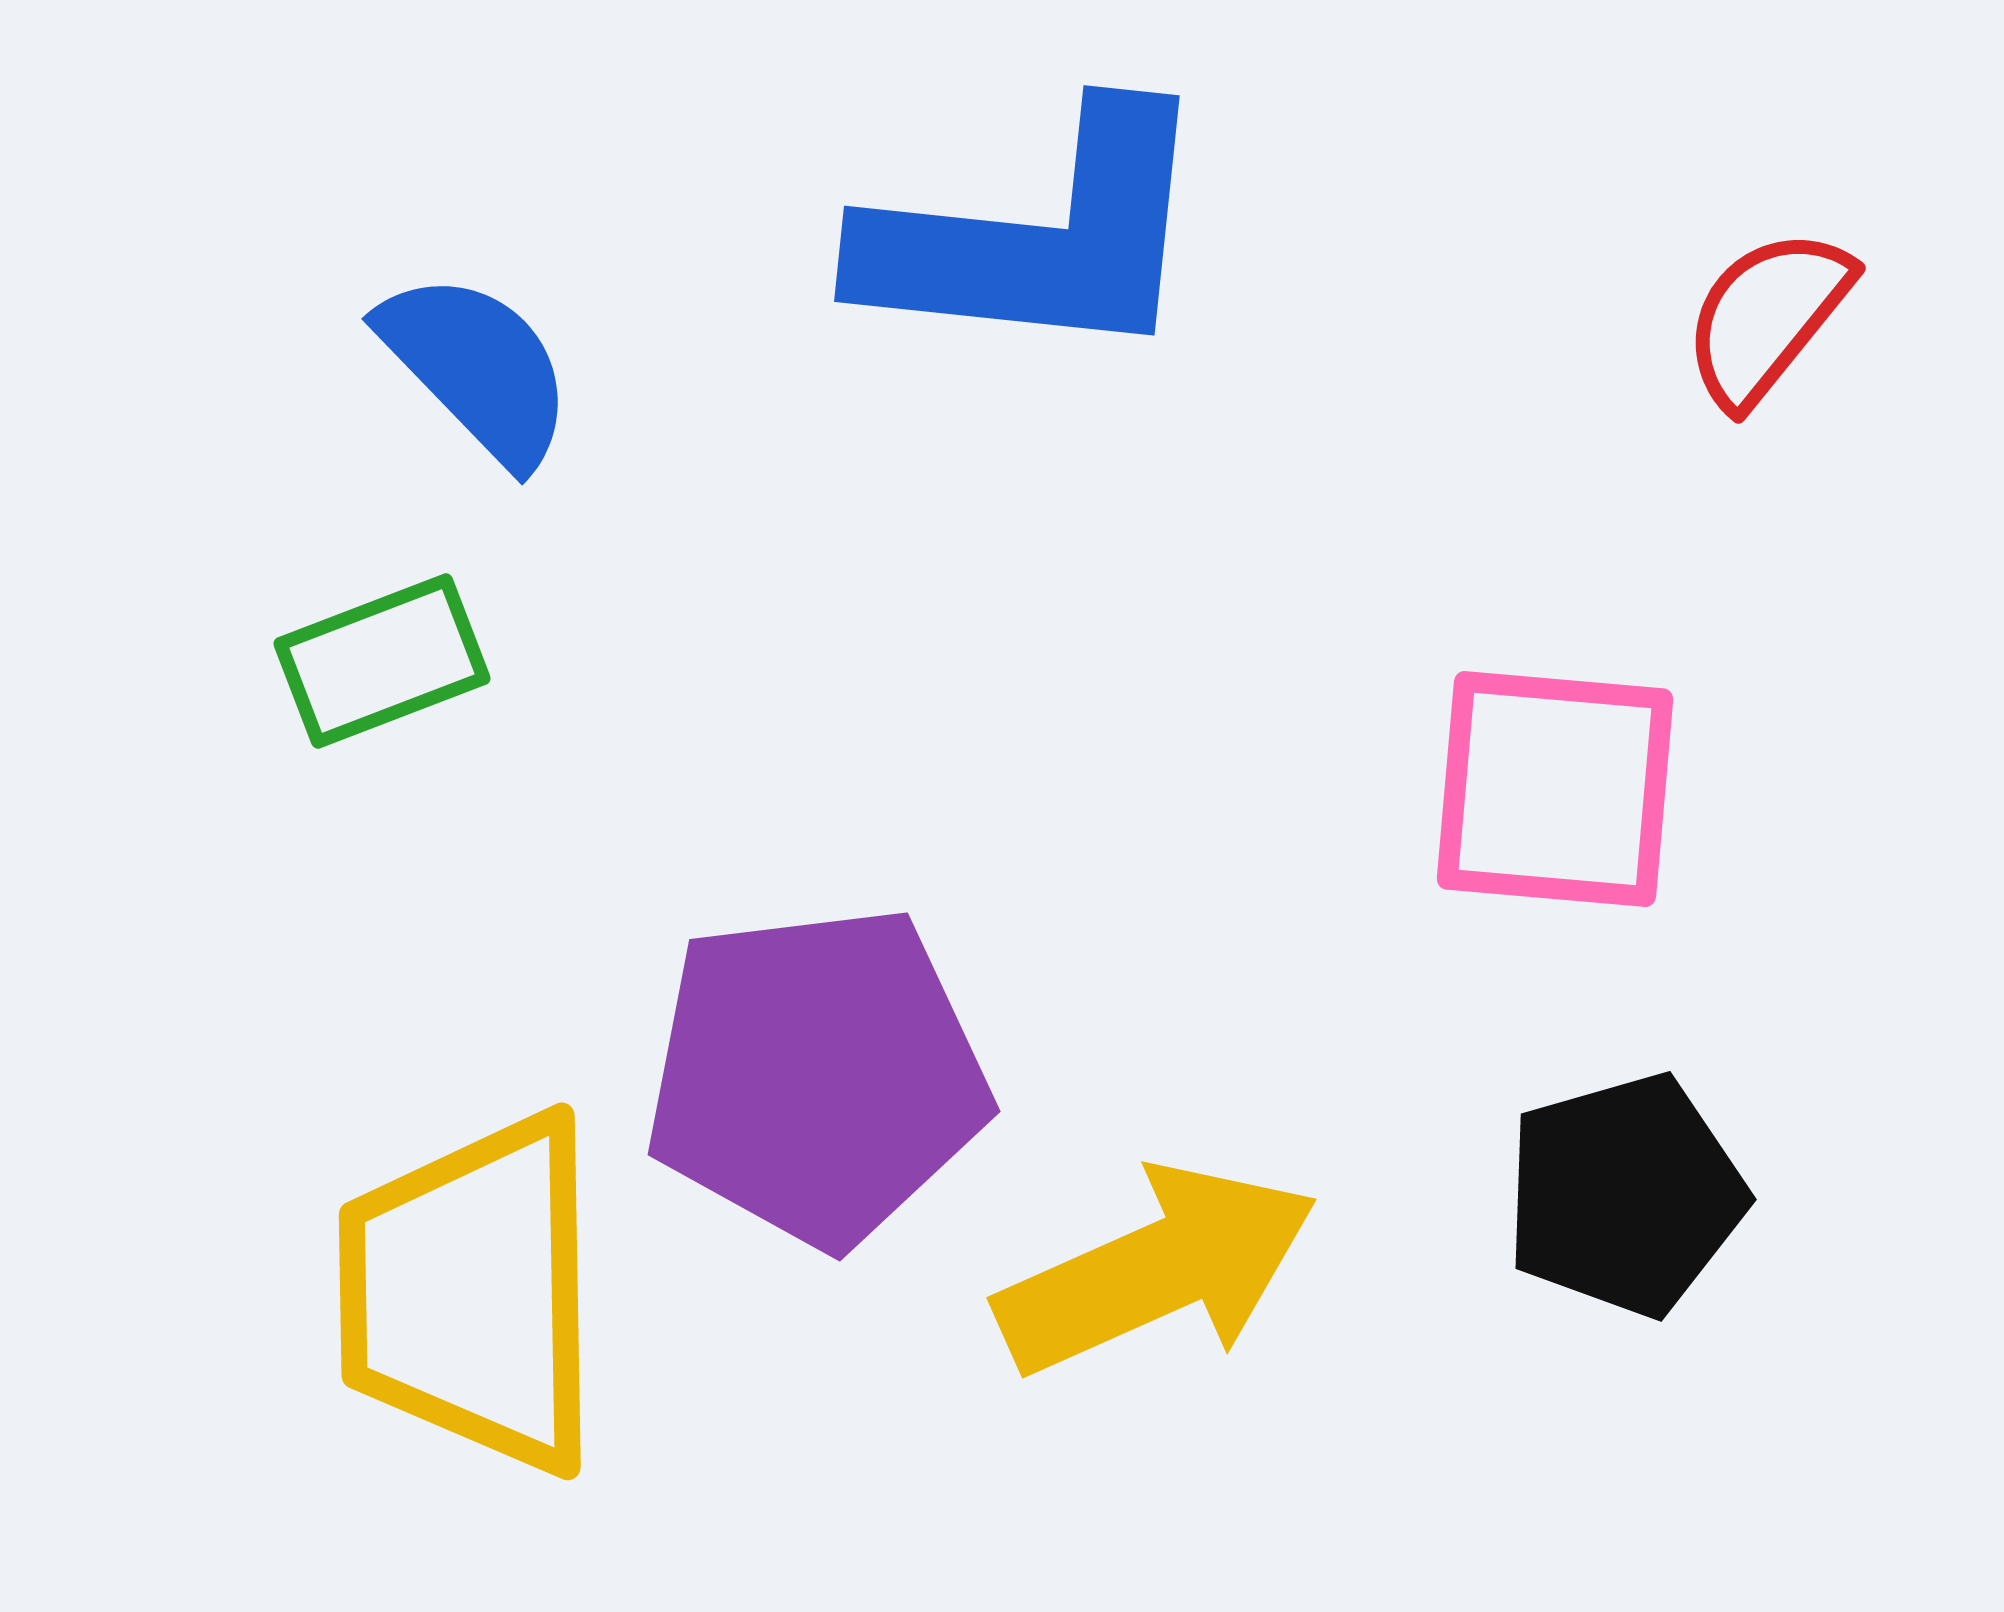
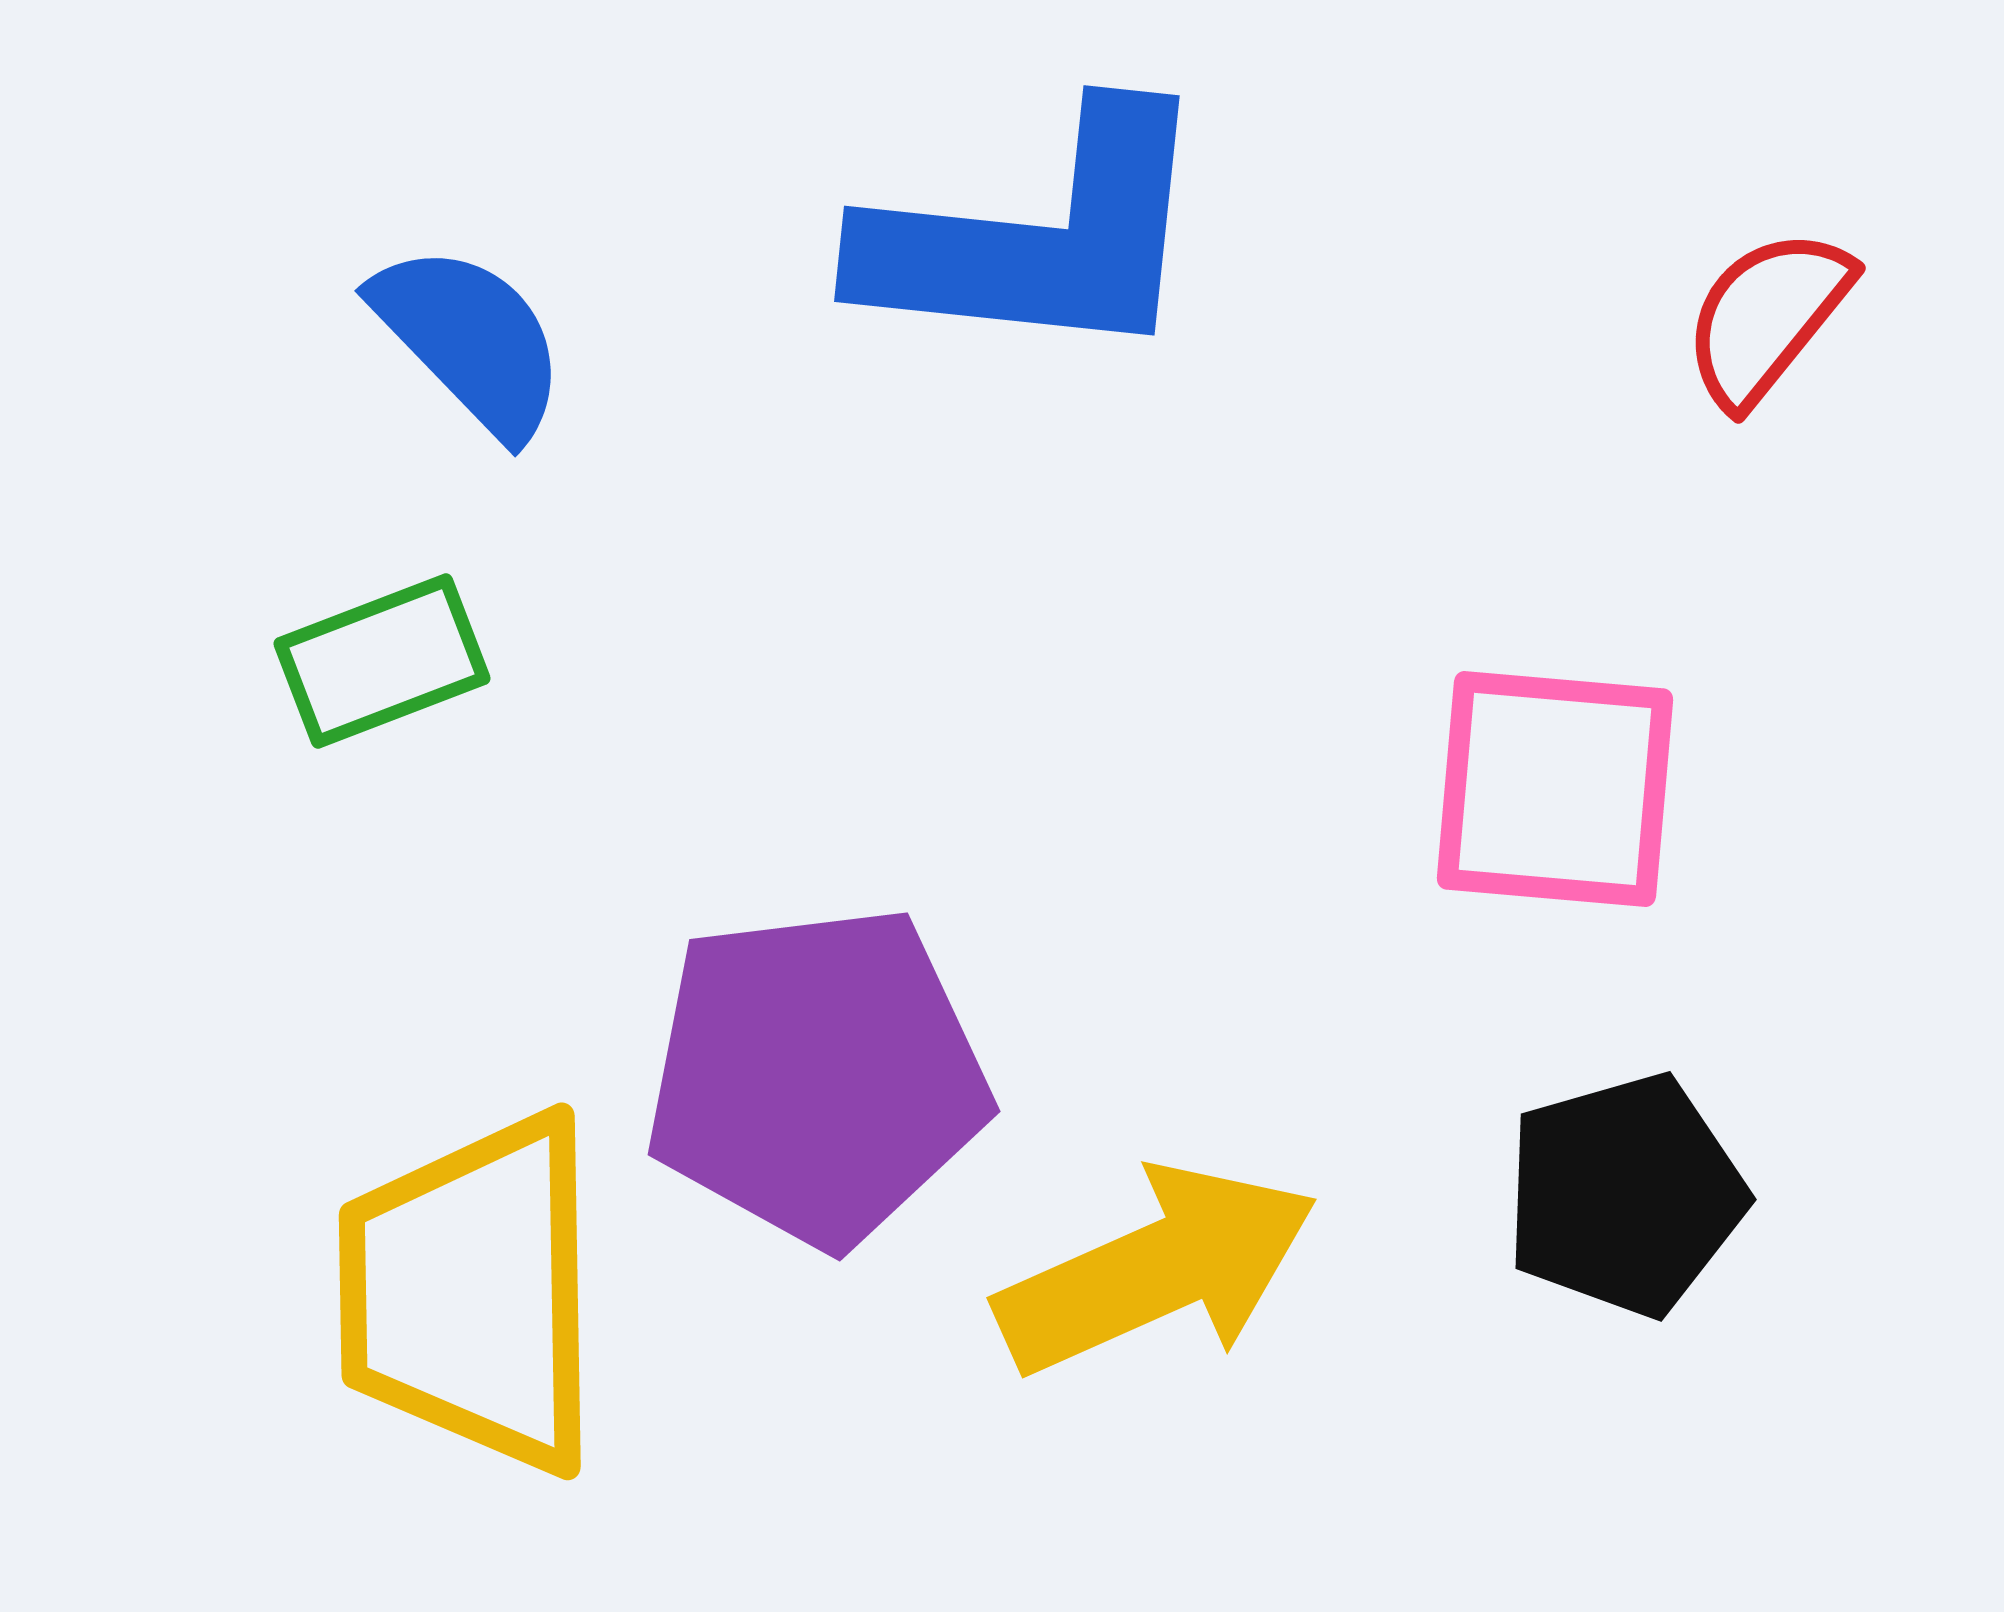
blue semicircle: moved 7 px left, 28 px up
